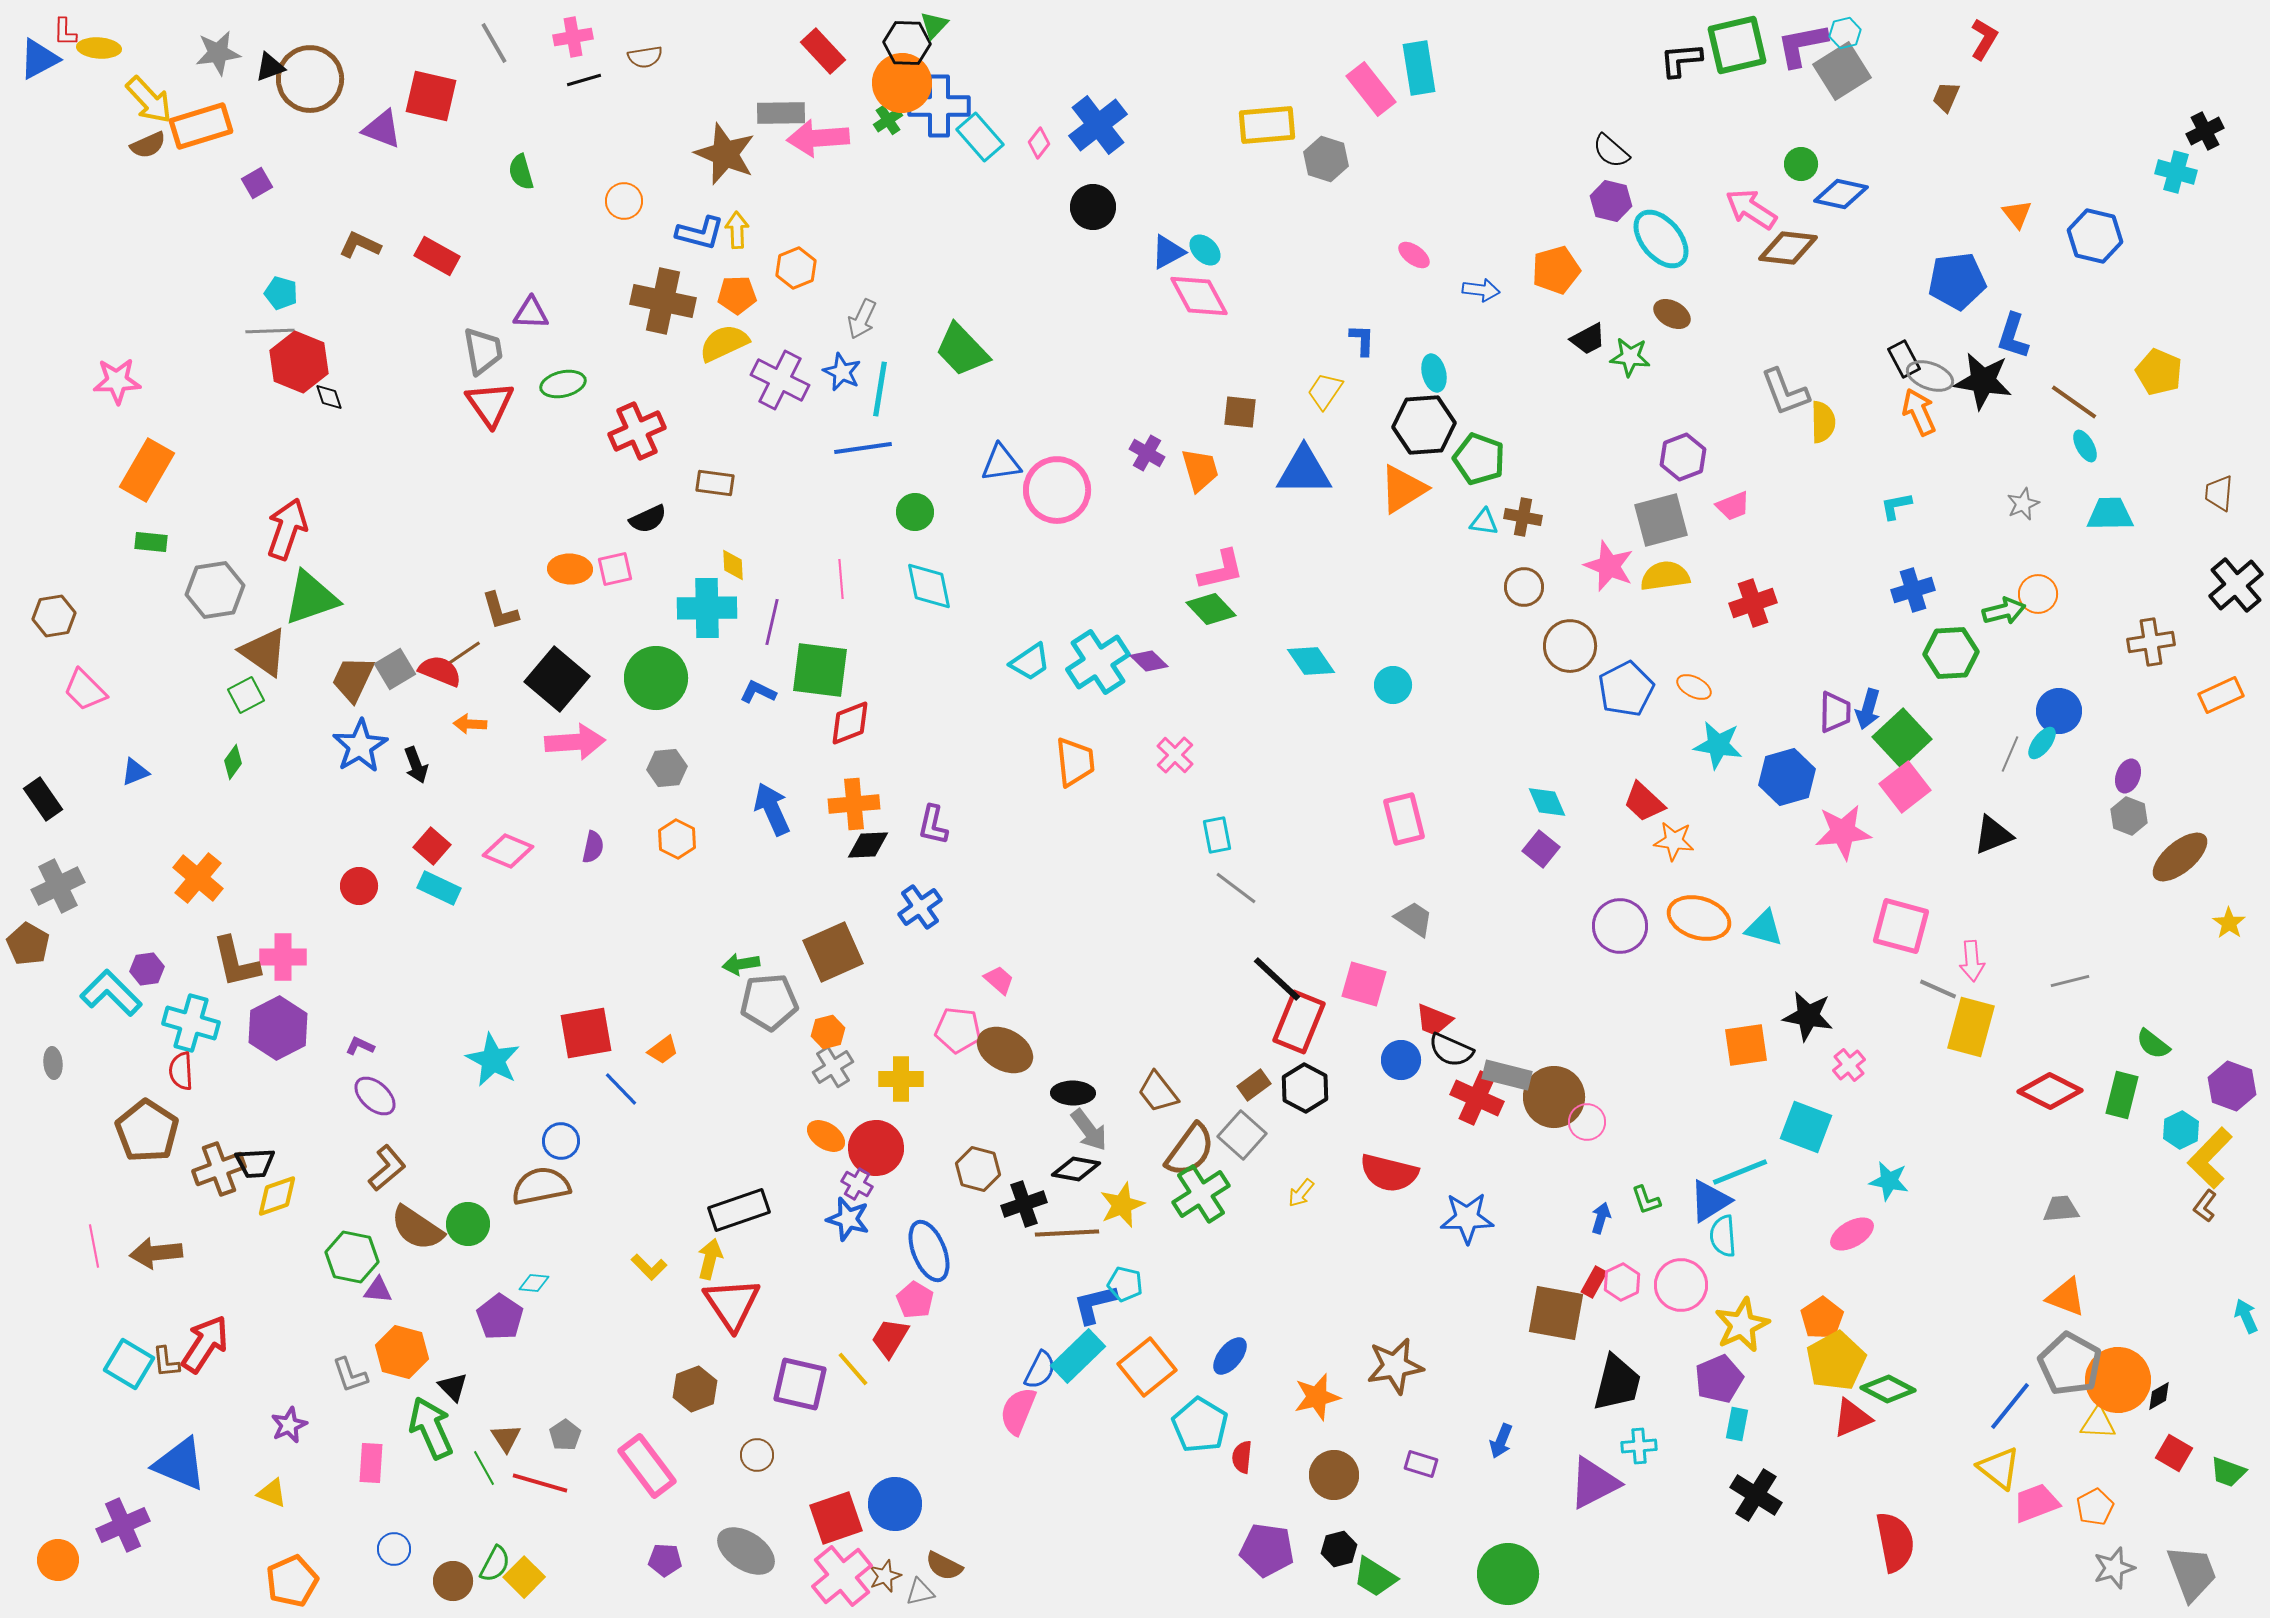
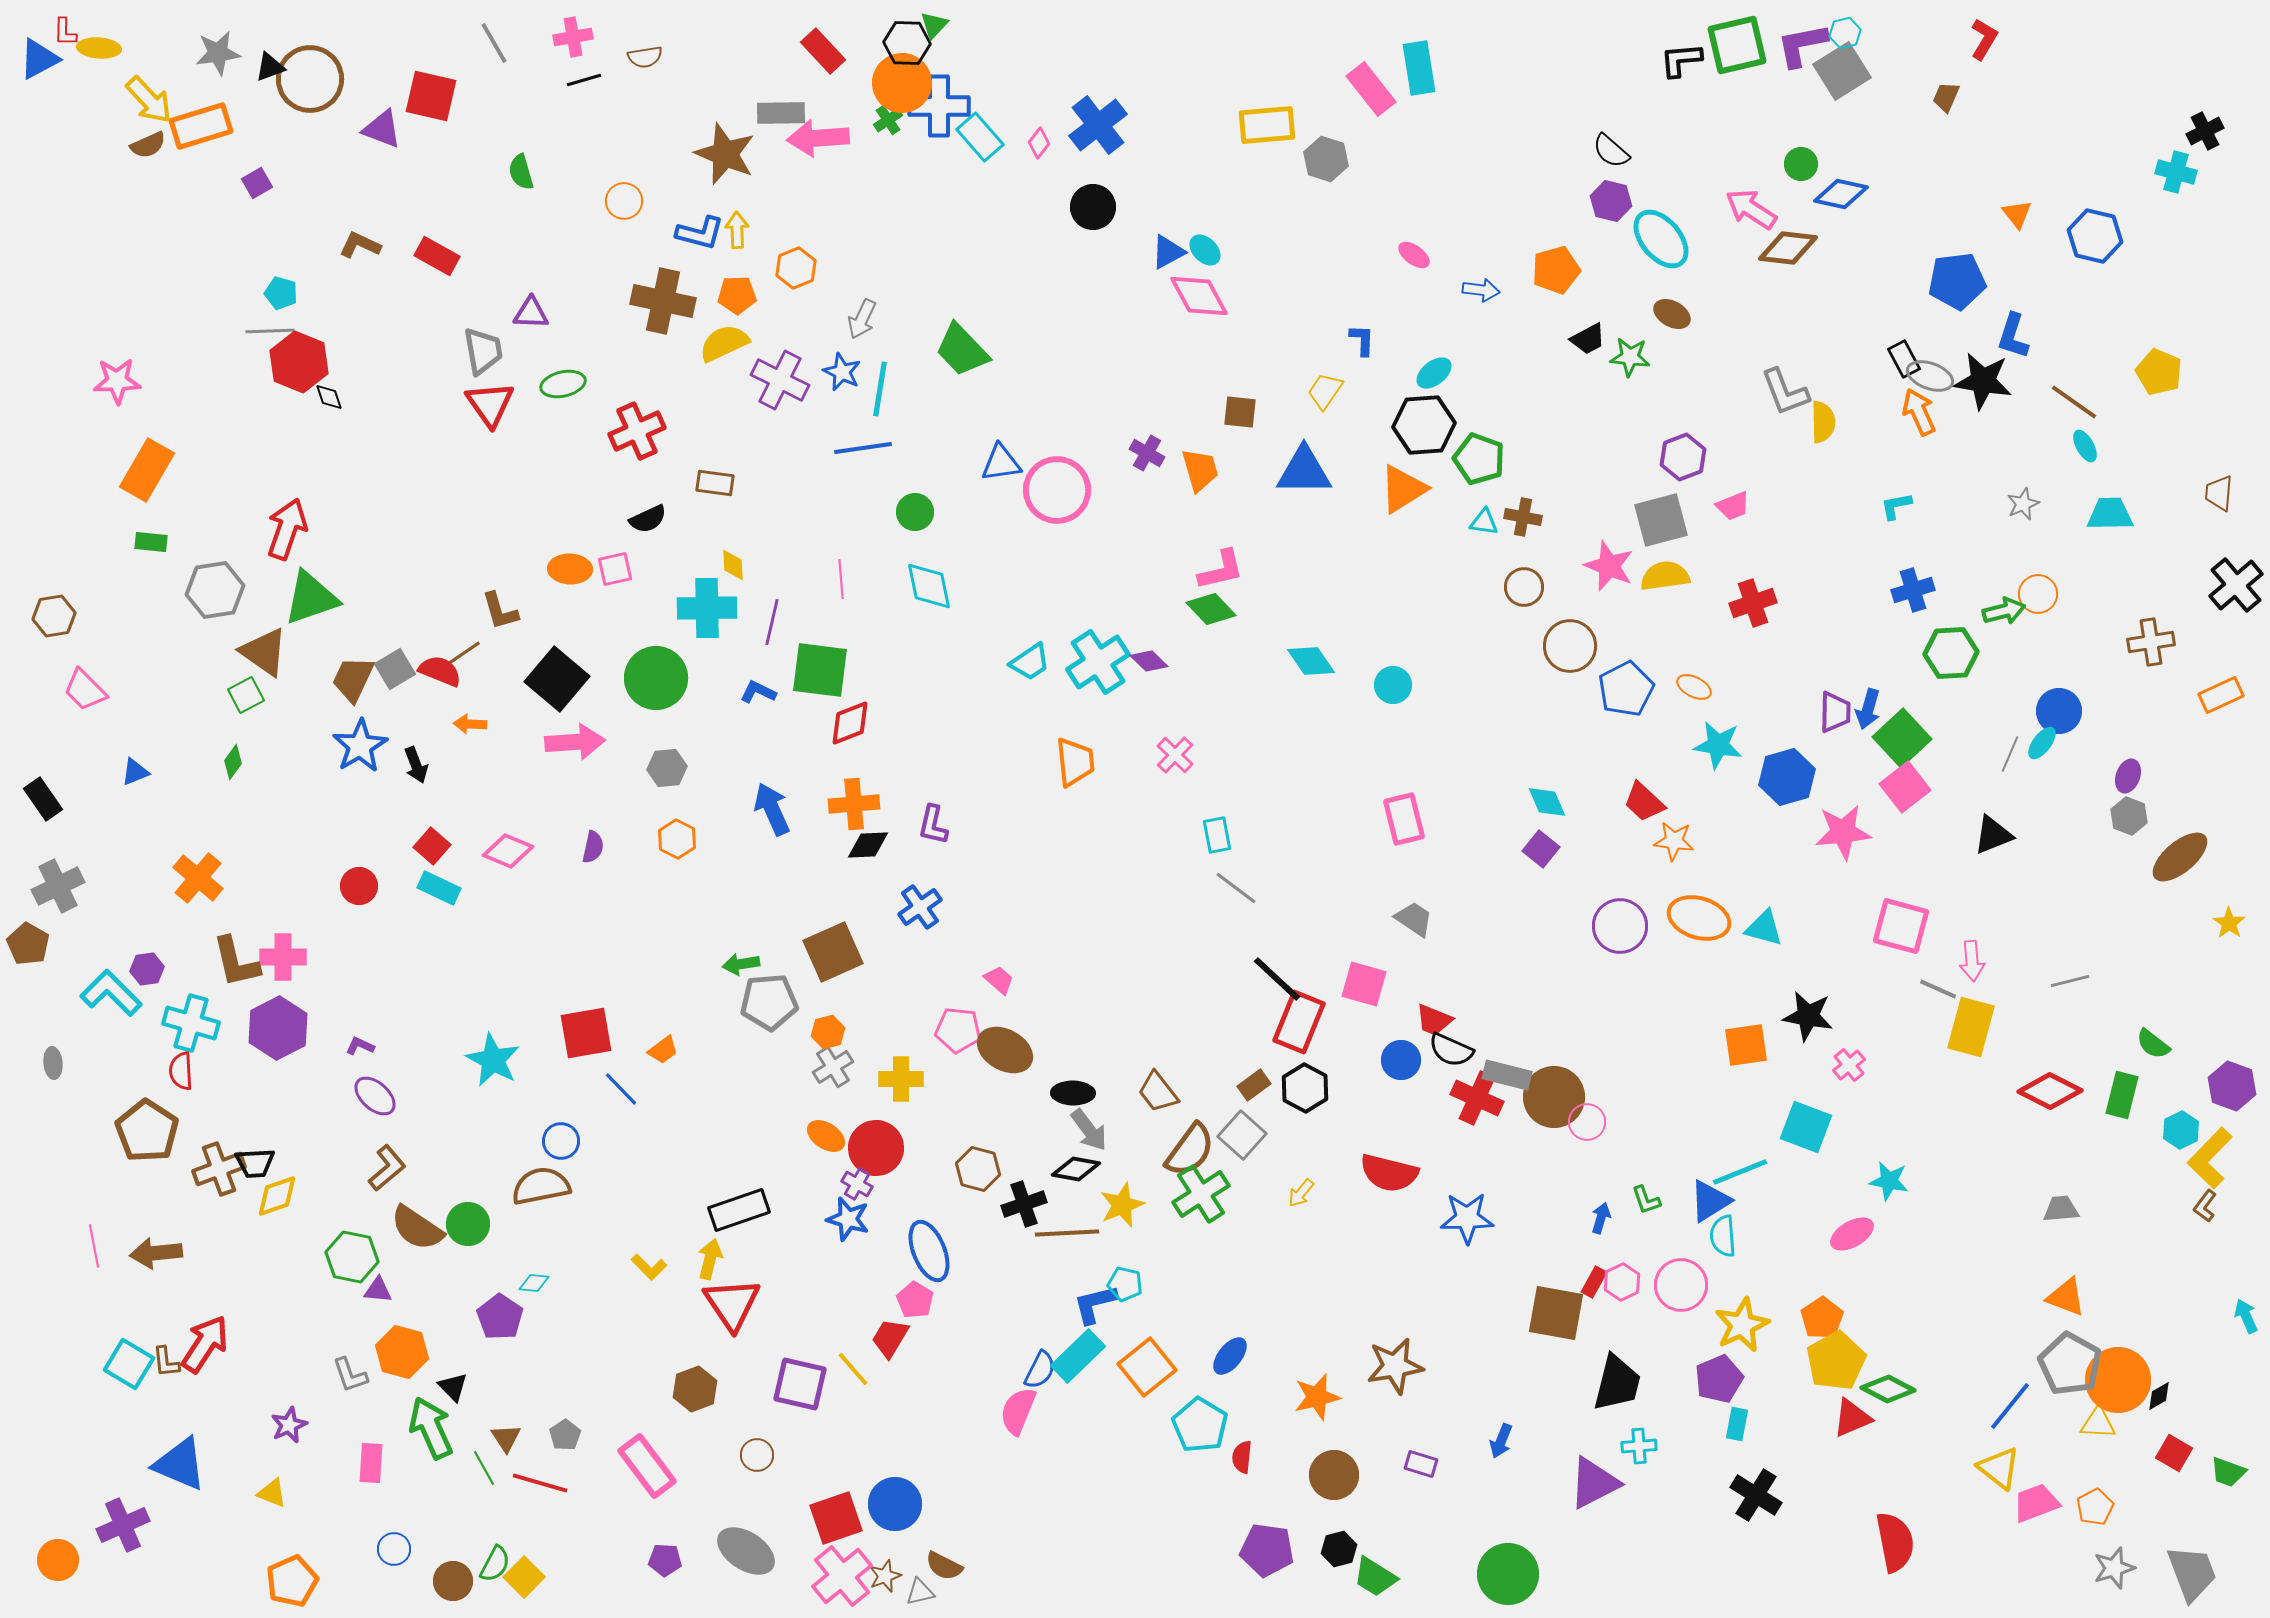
cyan ellipse at (1434, 373): rotated 66 degrees clockwise
